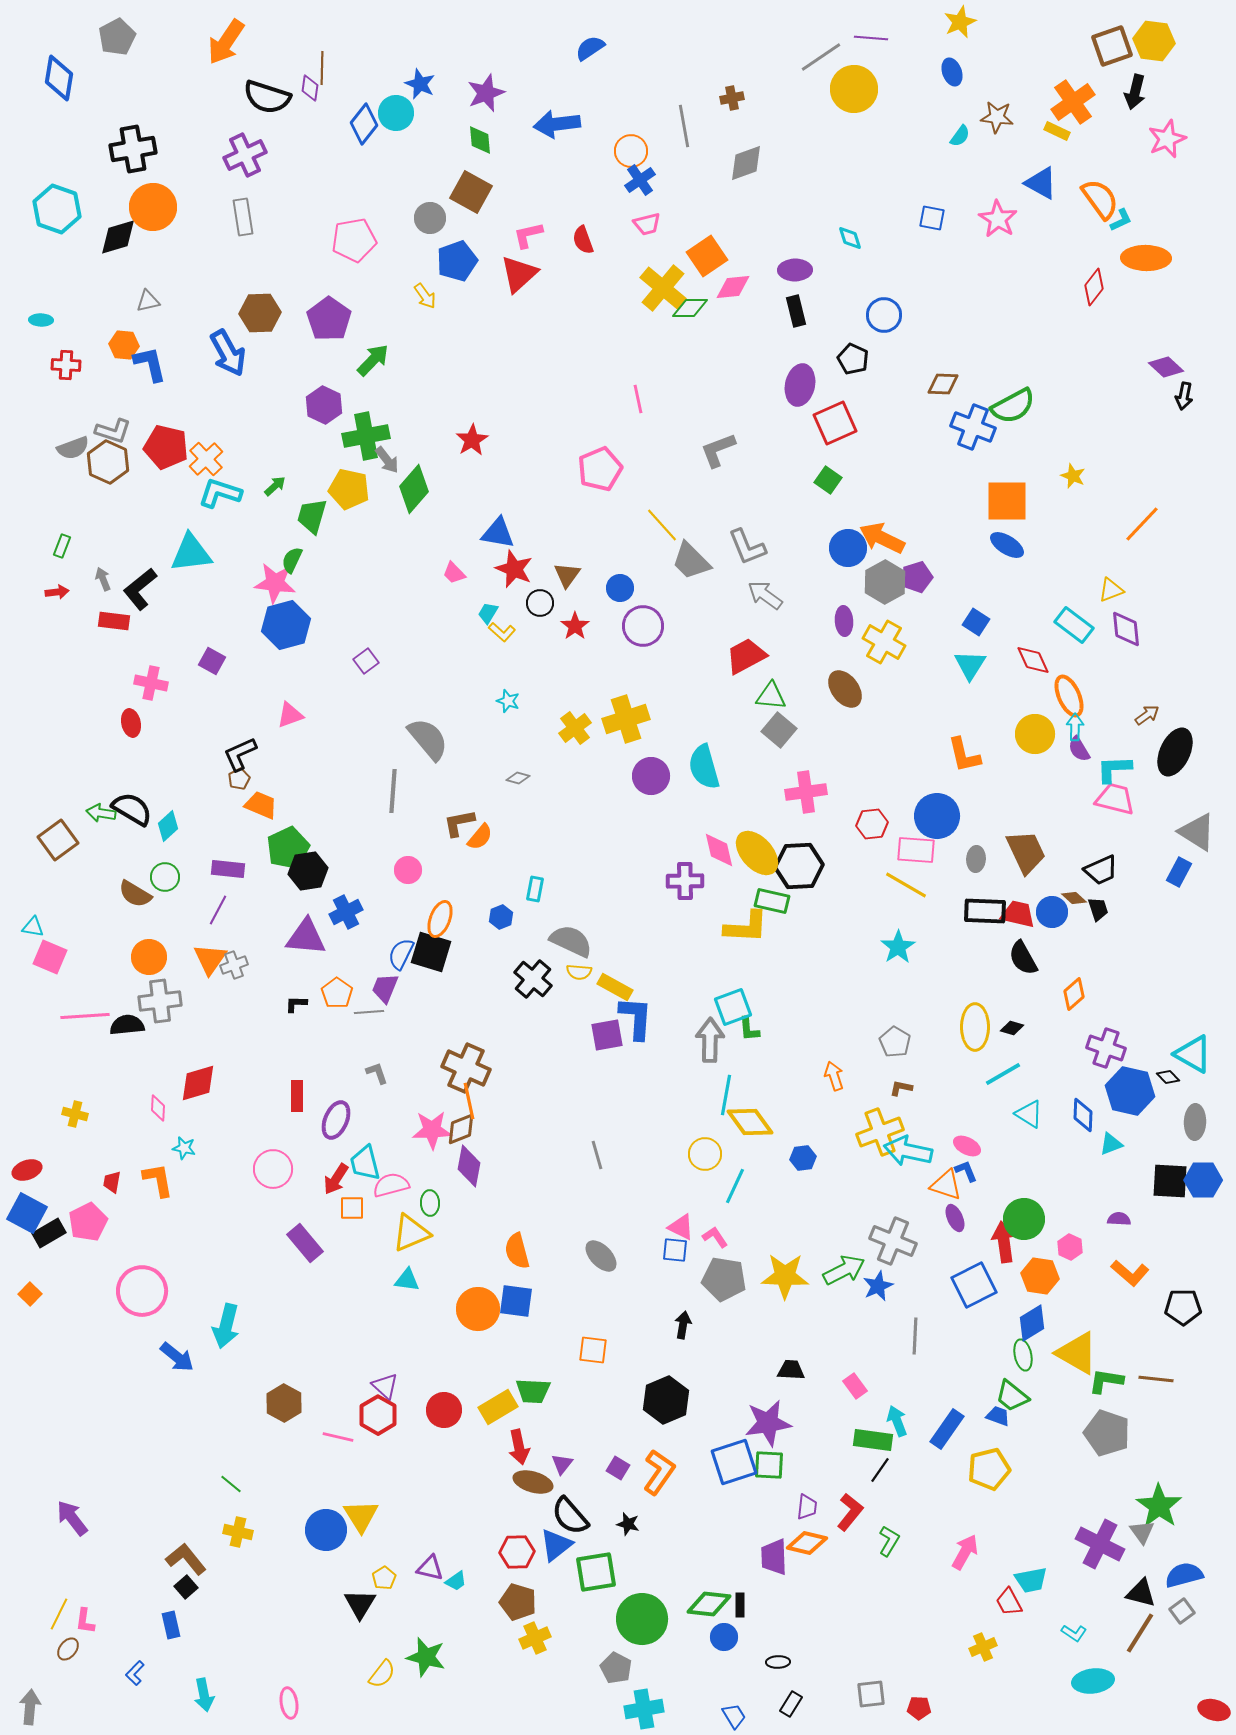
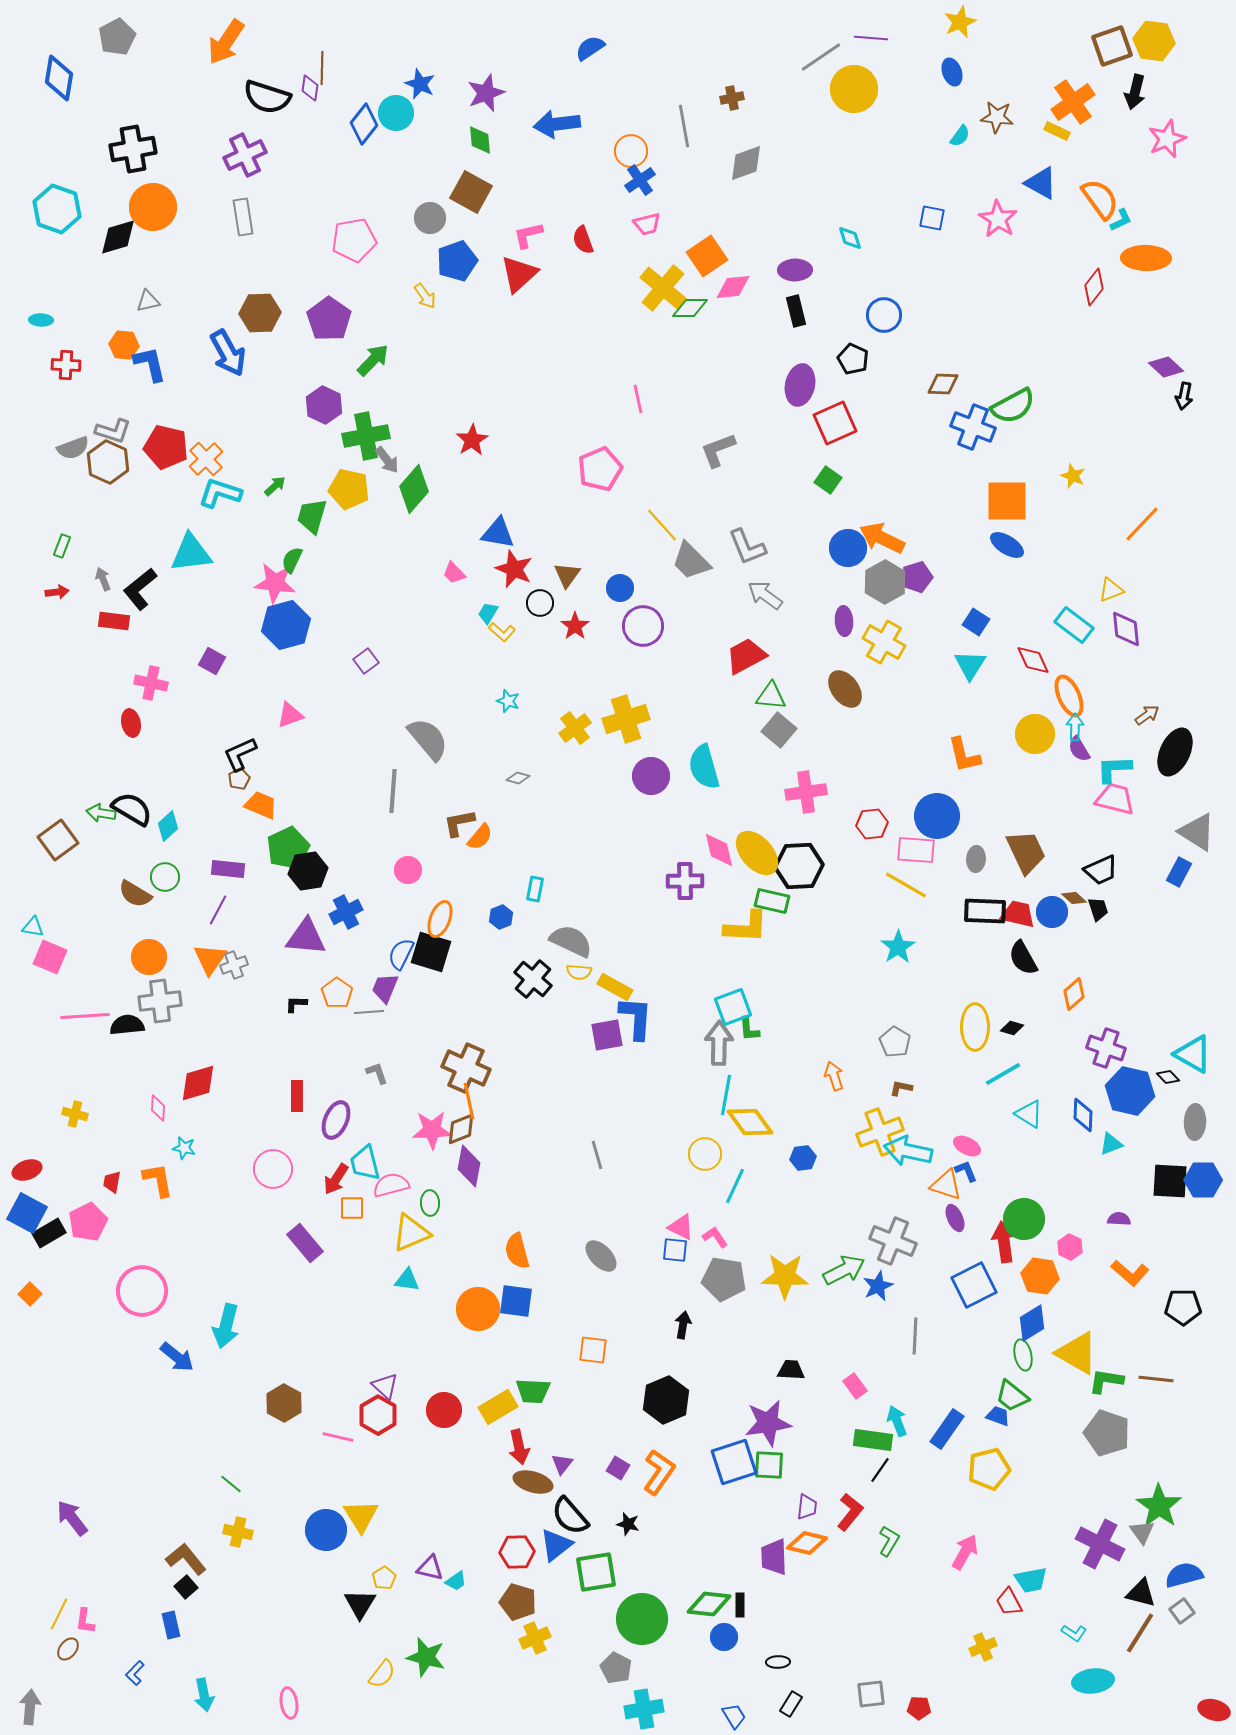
gray arrow at (710, 1040): moved 9 px right, 3 px down
